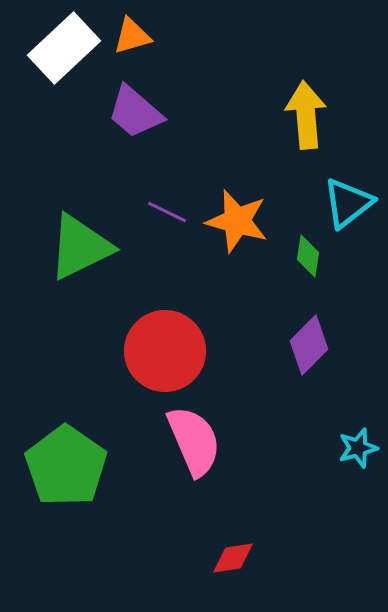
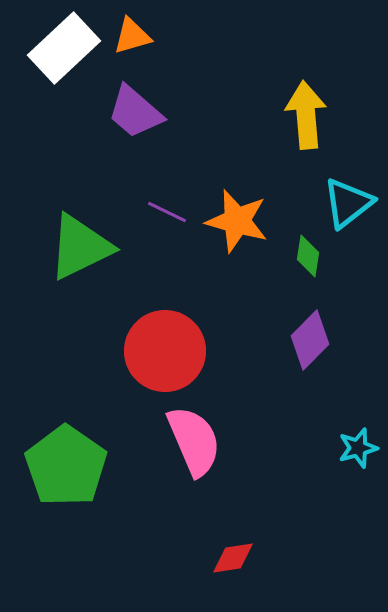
purple diamond: moved 1 px right, 5 px up
